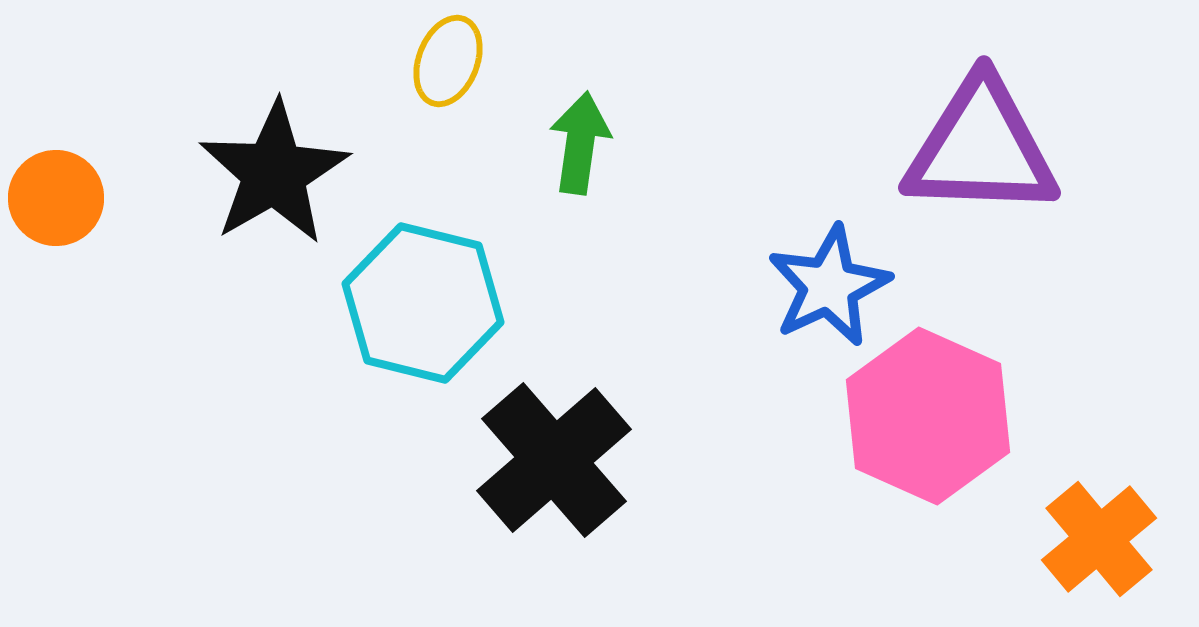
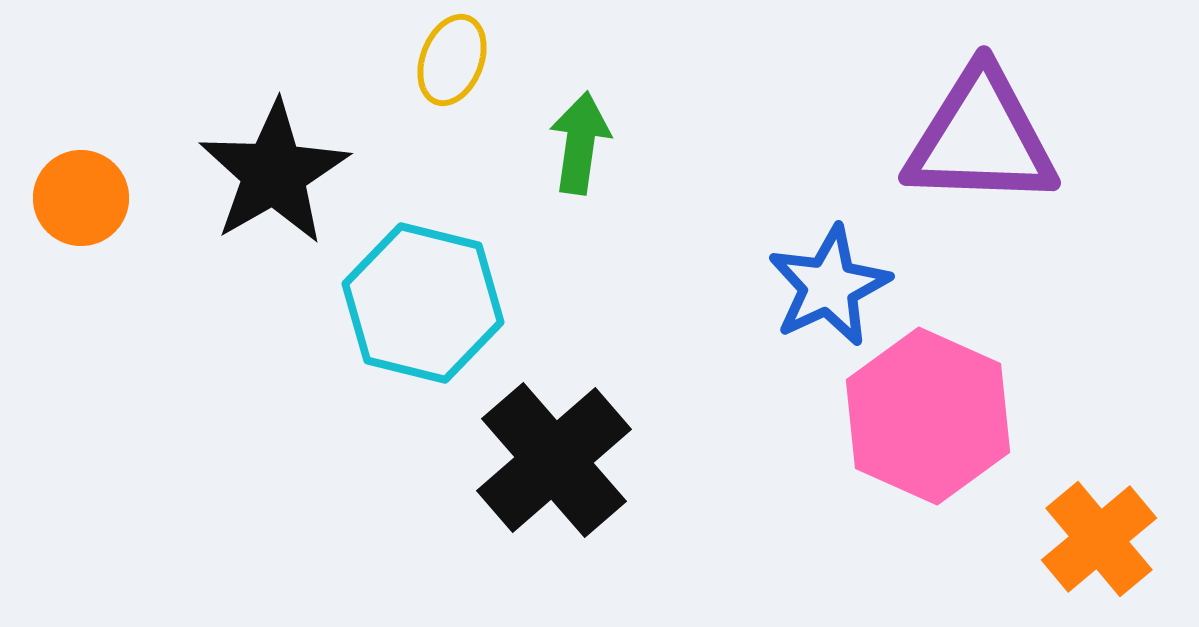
yellow ellipse: moved 4 px right, 1 px up
purple triangle: moved 10 px up
orange circle: moved 25 px right
